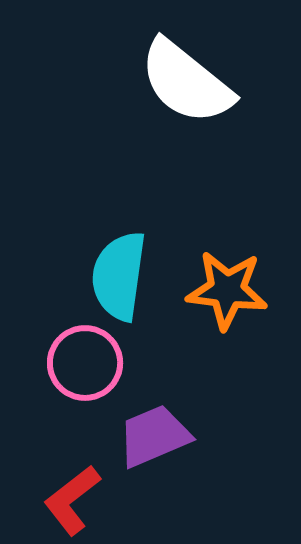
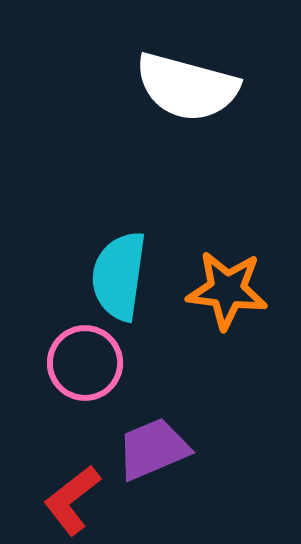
white semicircle: moved 1 px right, 5 px down; rotated 24 degrees counterclockwise
purple trapezoid: moved 1 px left, 13 px down
